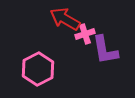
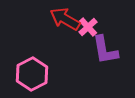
pink cross: moved 3 px right, 7 px up; rotated 24 degrees counterclockwise
pink hexagon: moved 6 px left, 5 px down
